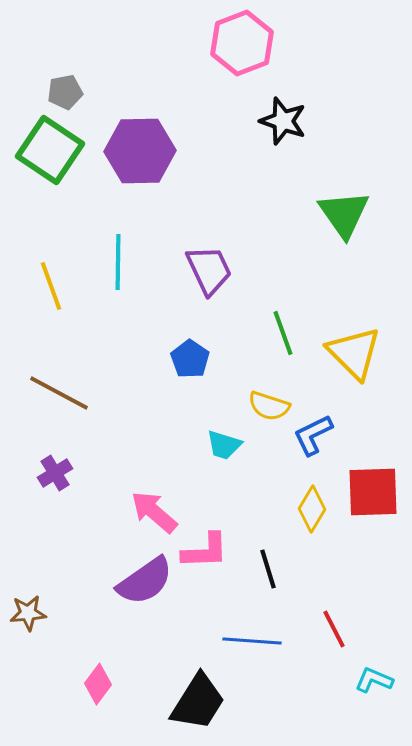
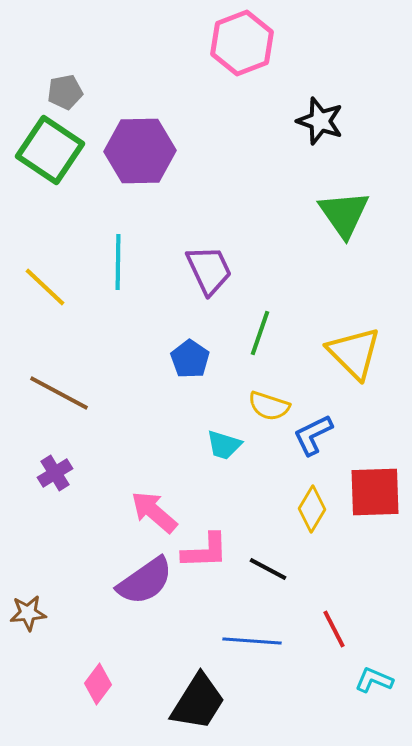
black star: moved 37 px right
yellow line: moved 6 px left, 1 px down; rotated 27 degrees counterclockwise
green line: moved 23 px left; rotated 39 degrees clockwise
red square: moved 2 px right
black line: rotated 45 degrees counterclockwise
